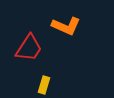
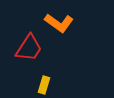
orange L-shape: moved 7 px left, 3 px up; rotated 12 degrees clockwise
